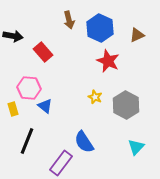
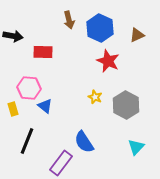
red rectangle: rotated 48 degrees counterclockwise
